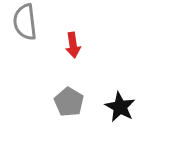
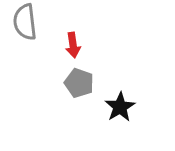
gray pentagon: moved 10 px right, 19 px up; rotated 12 degrees counterclockwise
black star: rotated 12 degrees clockwise
